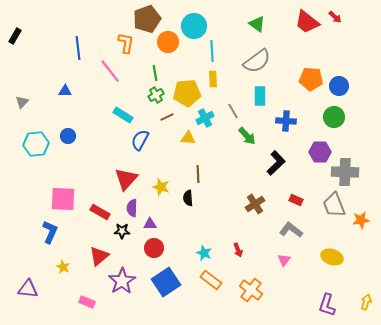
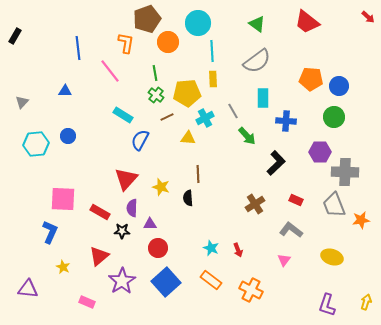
red arrow at (335, 17): moved 33 px right
cyan circle at (194, 26): moved 4 px right, 3 px up
green cross at (156, 95): rotated 21 degrees counterclockwise
cyan rectangle at (260, 96): moved 3 px right, 2 px down
red circle at (154, 248): moved 4 px right
cyan star at (204, 253): moved 7 px right, 5 px up
blue square at (166, 282): rotated 8 degrees counterclockwise
orange cross at (251, 290): rotated 10 degrees counterclockwise
